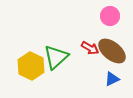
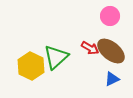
brown ellipse: moved 1 px left
